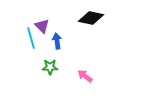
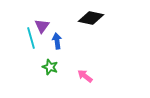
purple triangle: rotated 21 degrees clockwise
green star: rotated 21 degrees clockwise
